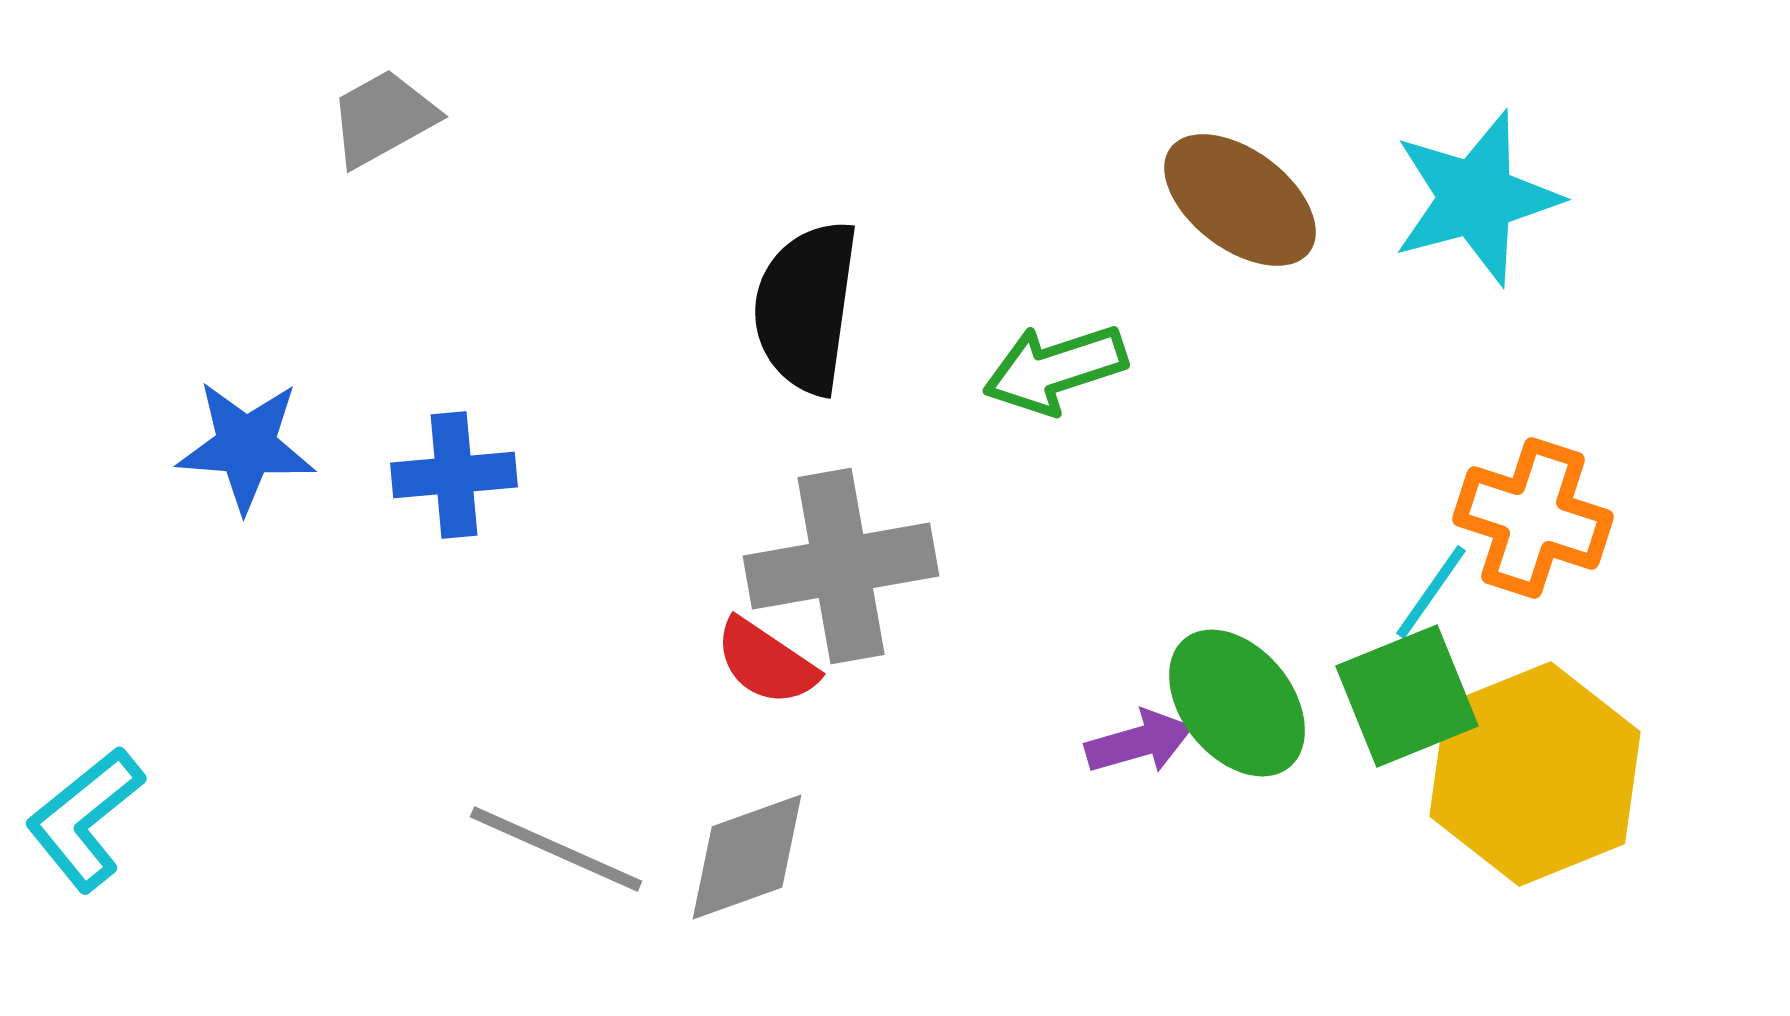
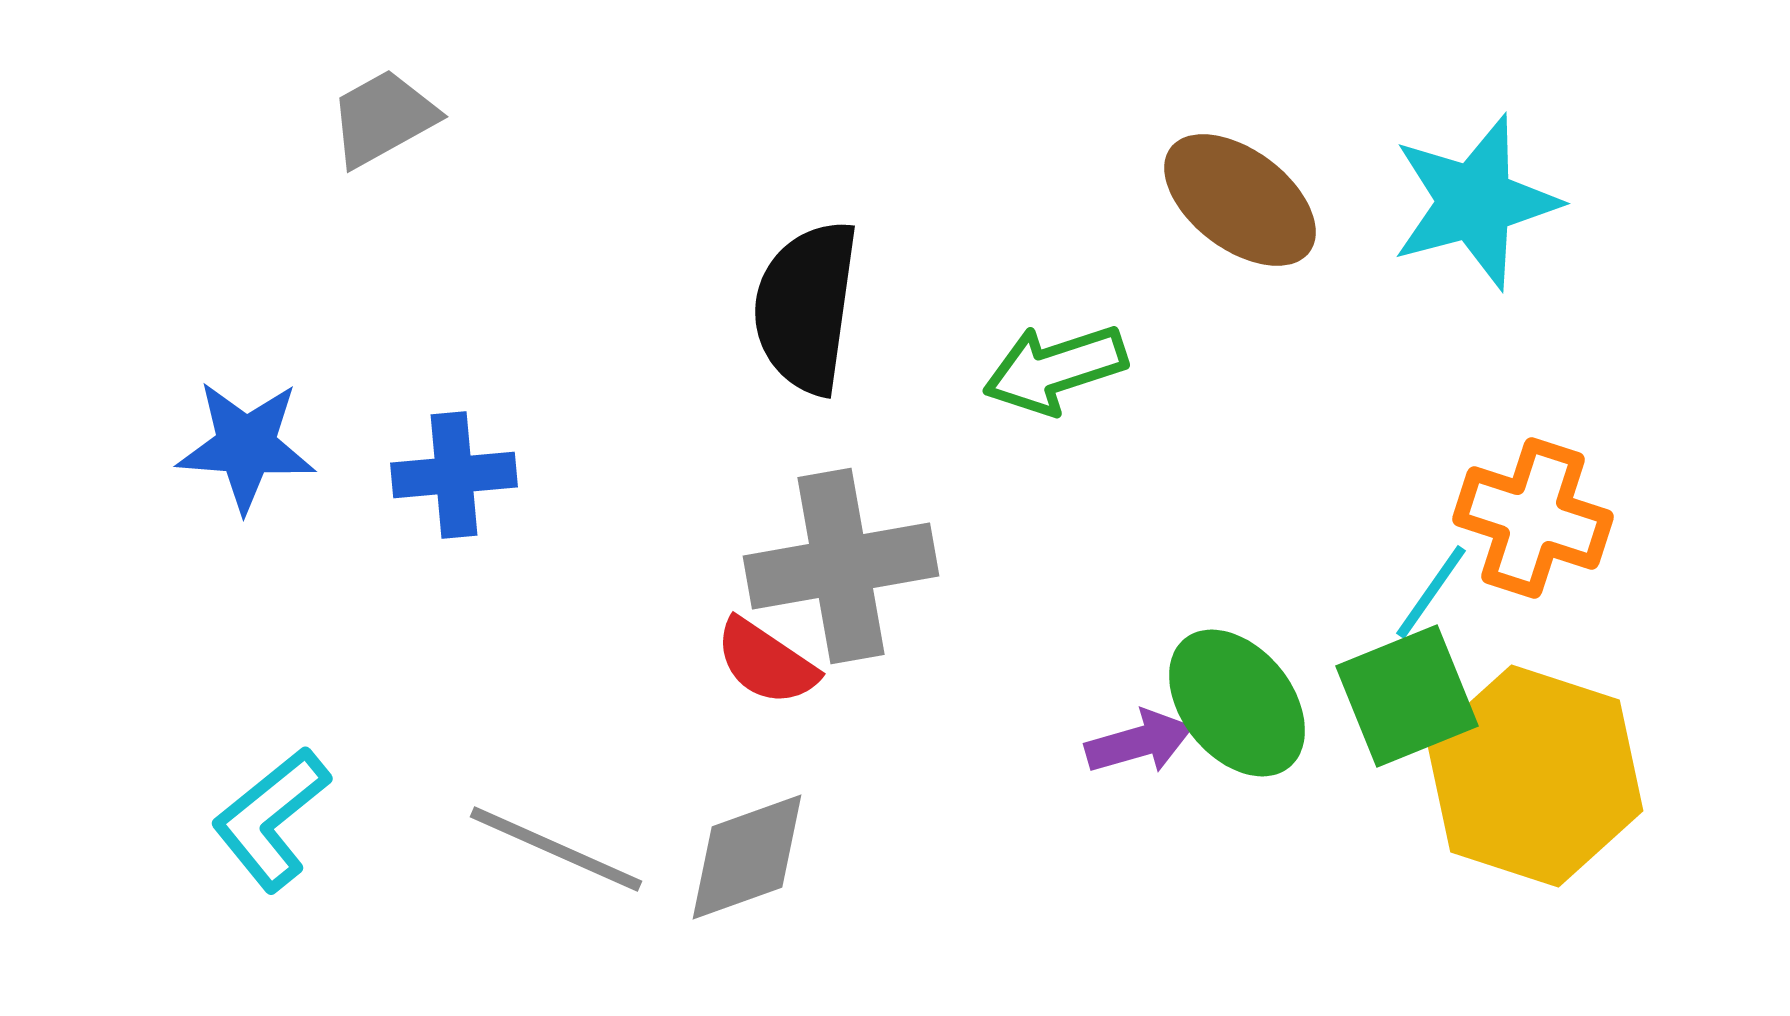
cyan star: moved 1 px left, 4 px down
yellow hexagon: moved 2 px down; rotated 20 degrees counterclockwise
cyan L-shape: moved 186 px right
